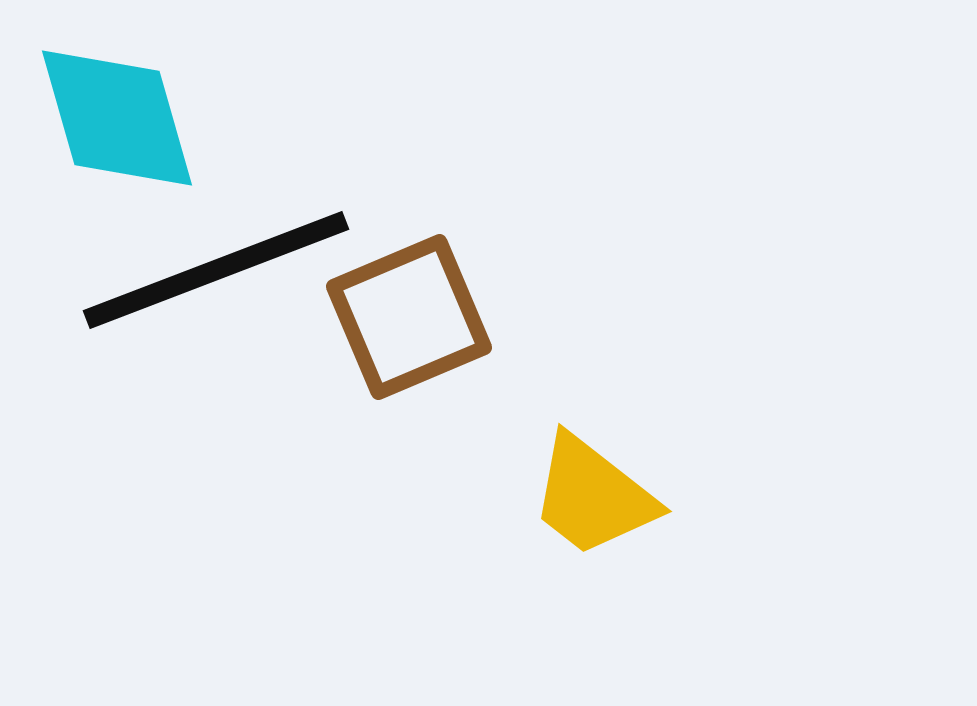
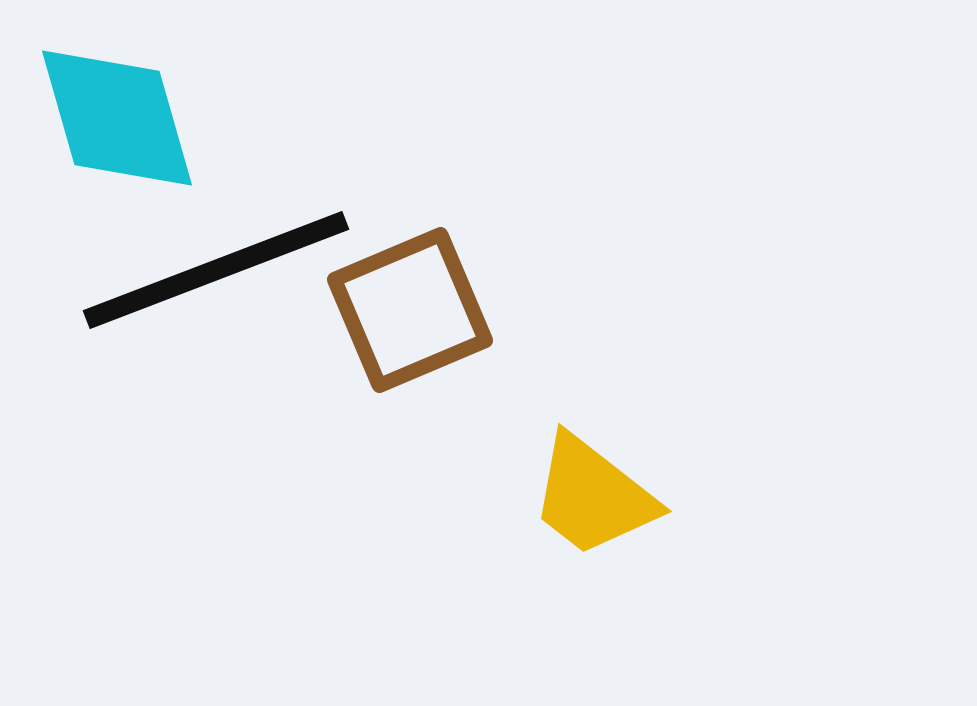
brown square: moved 1 px right, 7 px up
